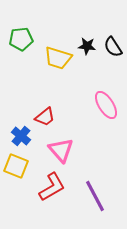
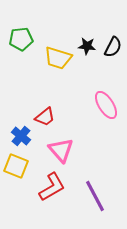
black semicircle: rotated 120 degrees counterclockwise
